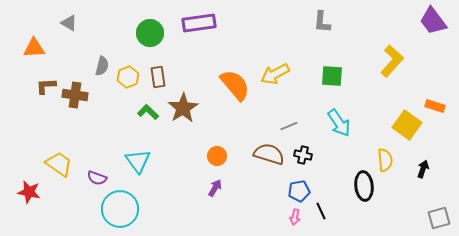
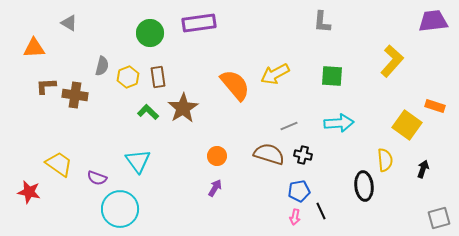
purple trapezoid: rotated 120 degrees clockwise
cyan arrow: rotated 60 degrees counterclockwise
